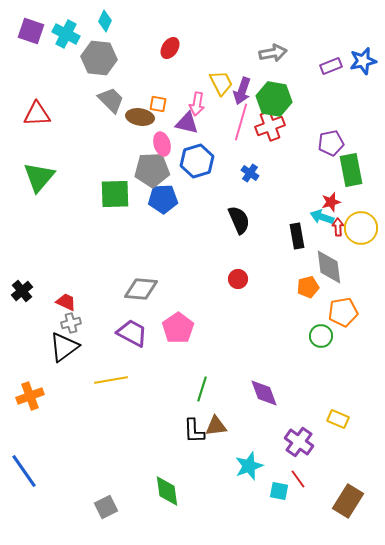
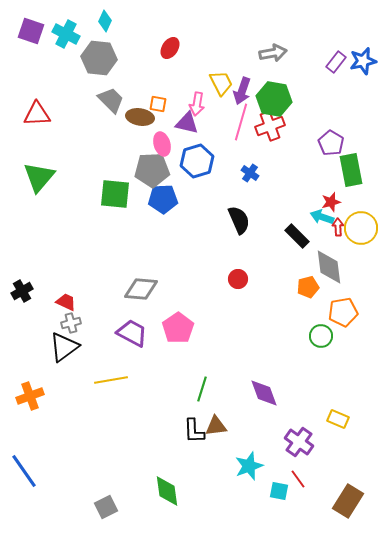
purple rectangle at (331, 66): moved 5 px right, 4 px up; rotated 30 degrees counterclockwise
purple pentagon at (331, 143): rotated 30 degrees counterclockwise
green square at (115, 194): rotated 8 degrees clockwise
black rectangle at (297, 236): rotated 35 degrees counterclockwise
black cross at (22, 291): rotated 10 degrees clockwise
